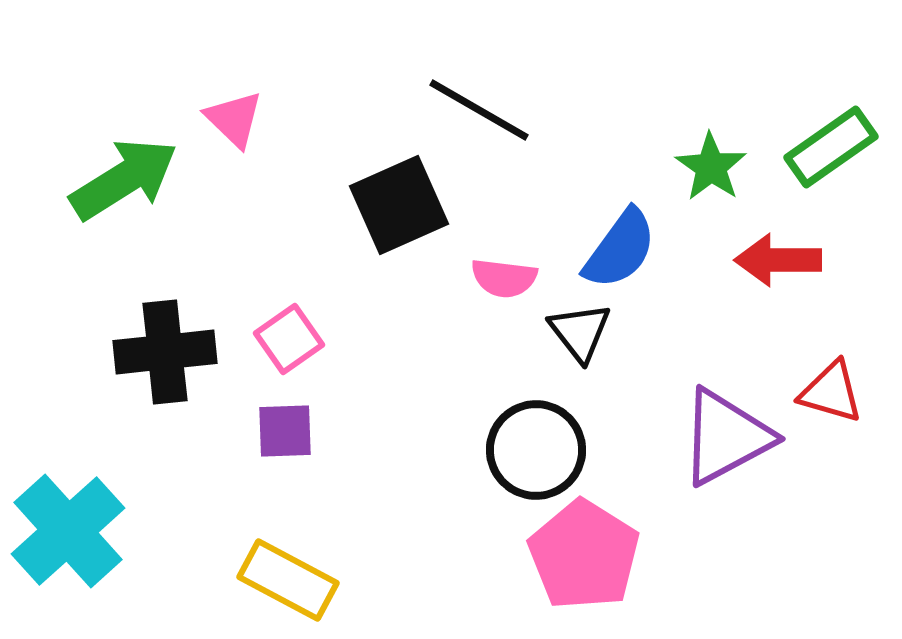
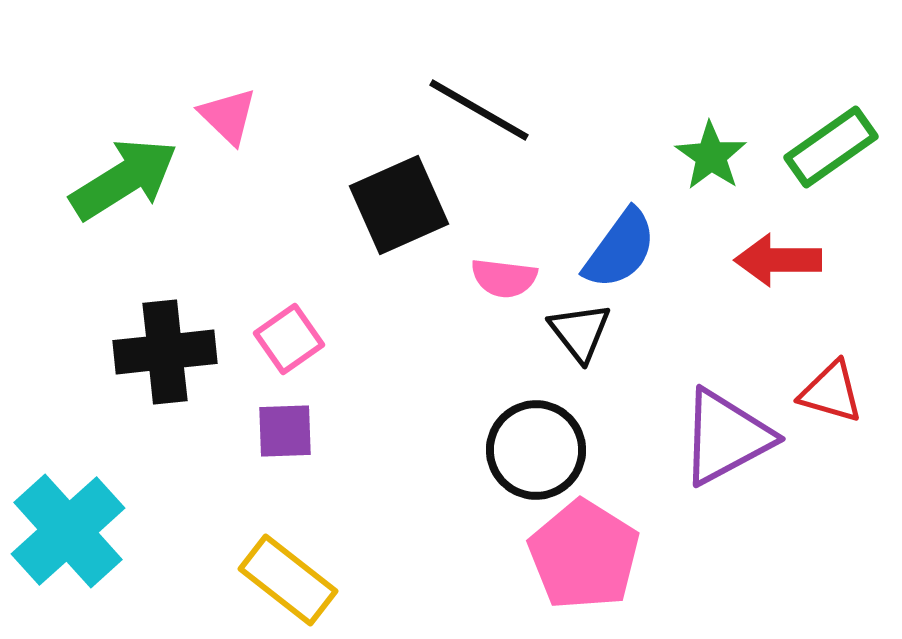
pink triangle: moved 6 px left, 3 px up
green star: moved 11 px up
yellow rectangle: rotated 10 degrees clockwise
